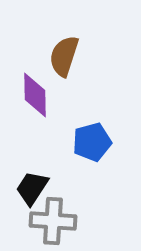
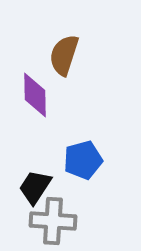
brown semicircle: moved 1 px up
blue pentagon: moved 9 px left, 18 px down
black trapezoid: moved 3 px right, 1 px up
